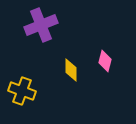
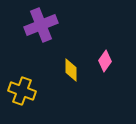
pink diamond: rotated 20 degrees clockwise
